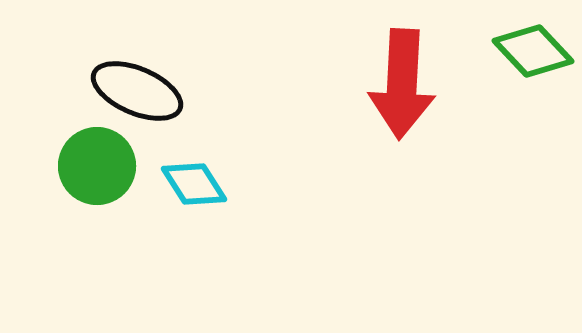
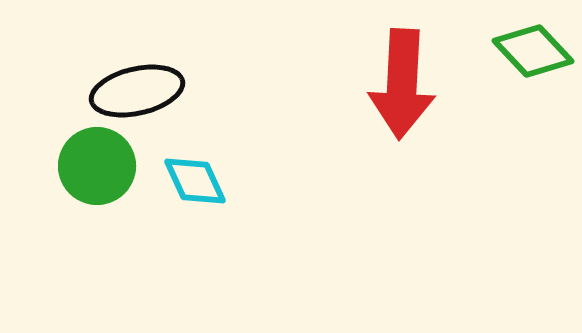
black ellipse: rotated 36 degrees counterclockwise
cyan diamond: moved 1 px right, 3 px up; rotated 8 degrees clockwise
